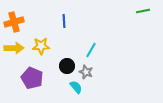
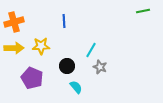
gray star: moved 14 px right, 5 px up
